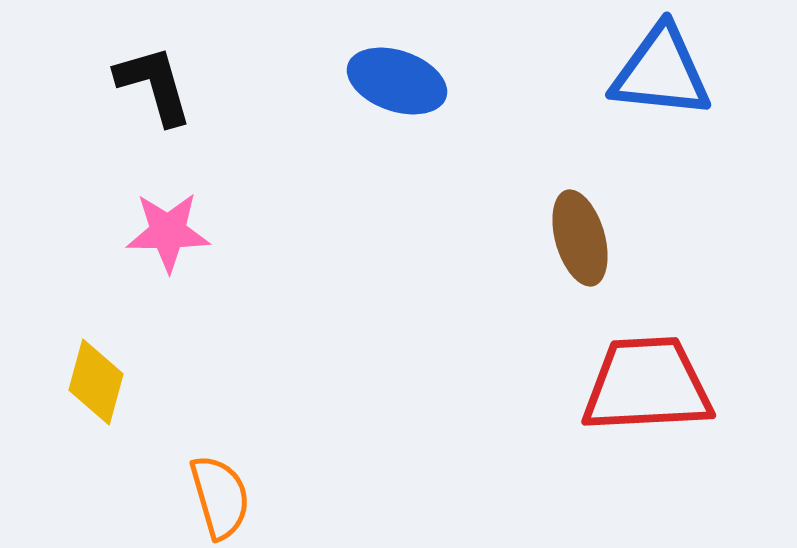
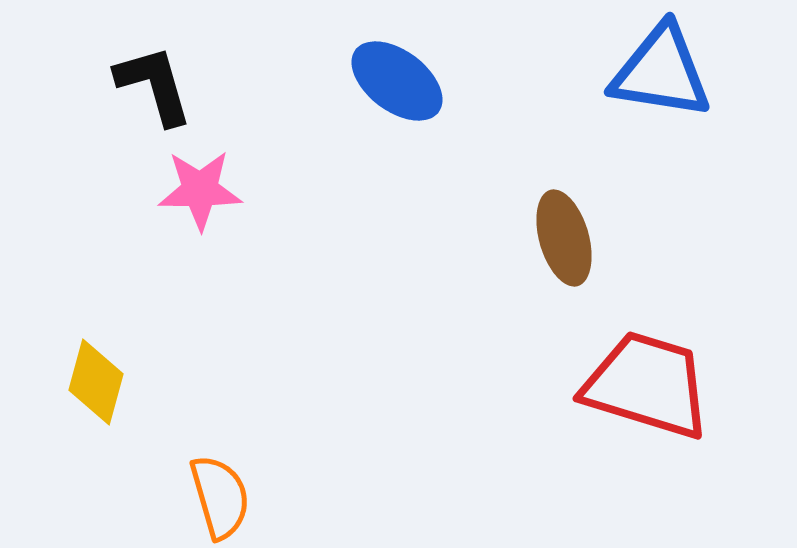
blue triangle: rotated 3 degrees clockwise
blue ellipse: rotated 18 degrees clockwise
pink star: moved 32 px right, 42 px up
brown ellipse: moved 16 px left
red trapezoid: rotated 20 degrees clockwise
